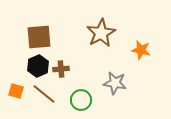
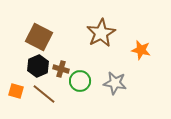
brown square: rotated 32 degrees clockwise
brown cross: rotated 21 degrees clockwise
green circle: moved 1 px left, 19 px up
